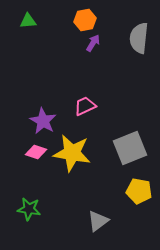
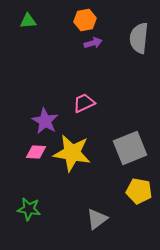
purple arrow: rotated 42 degrees clockwise
pink trapezoid: moved 1 px left, 3 px up
purple star: moved 2 px right
pink diamond: rotated 15 degrees counterclockwise
gray triangle: moved 1 px left, 2 px up
